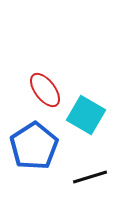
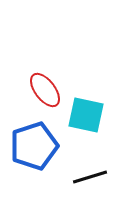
cyan square: rotated 18 degrees counterclockwise
blue pentagon: rotated 15 degrees clockwise
